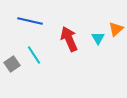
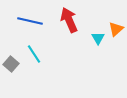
red arrow: moved 19 px up
cyan line: moved 1 px up
gray square: moved 1 px left; rotated 14 degrees counterclockwise
